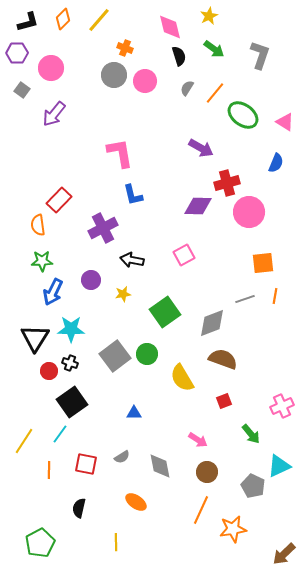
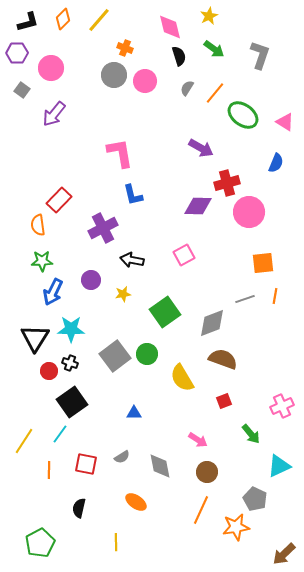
gray pentagon at (253, 486): moved 2 px right, 13 px down
orange star at (233, 529): moved 3 px right, 2 px up
